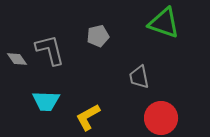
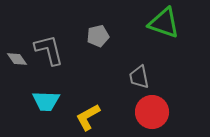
gray L-shape: moved 1 px left
red circle: moved 9 px left, 6 px up
